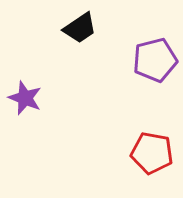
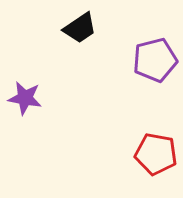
purple star: rotated 12 degrees counterclockwise
red pentagon: moved 4 px right, 1 px down
